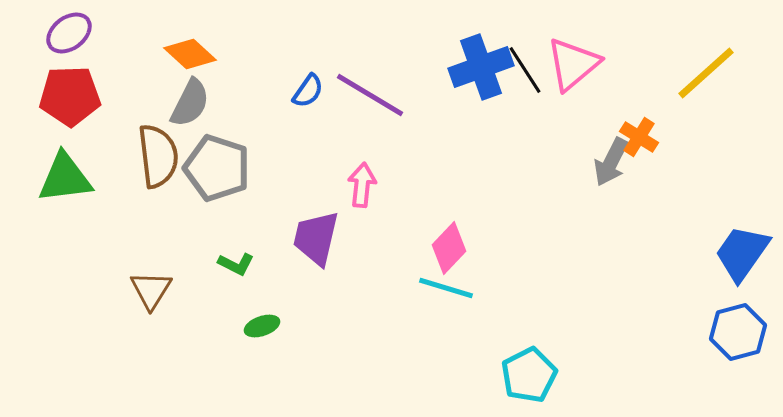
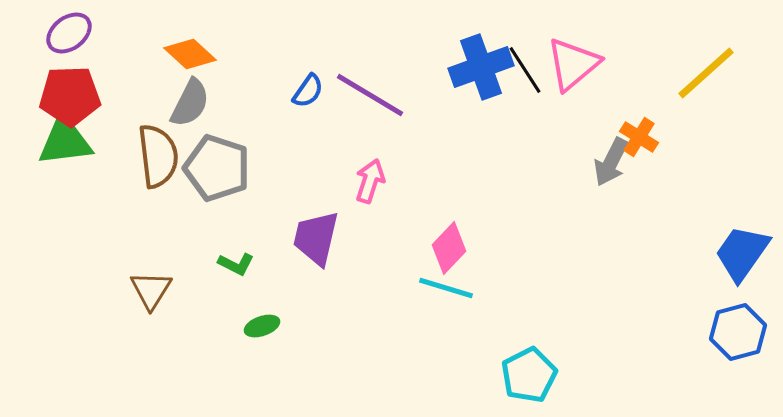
green triangle: moved 37 px up
pink arrow: moved 8 px right, 4 px up; rotated 12 degrees clockwise
